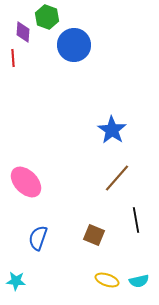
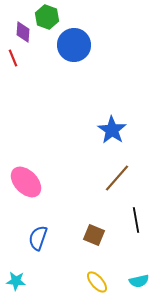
red line: rotated 18 degrees counterclockwise
yellow ellipse: moved 10 px left, 2 px down; rotated 30 degrees clockwise
